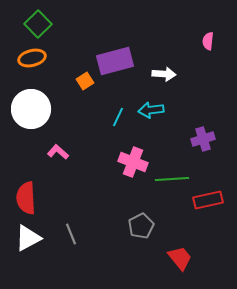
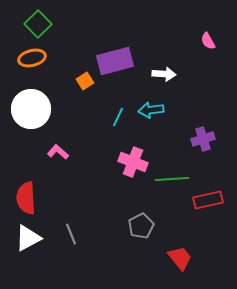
pink semicircle: rotated 36 degrees counterclockwise
